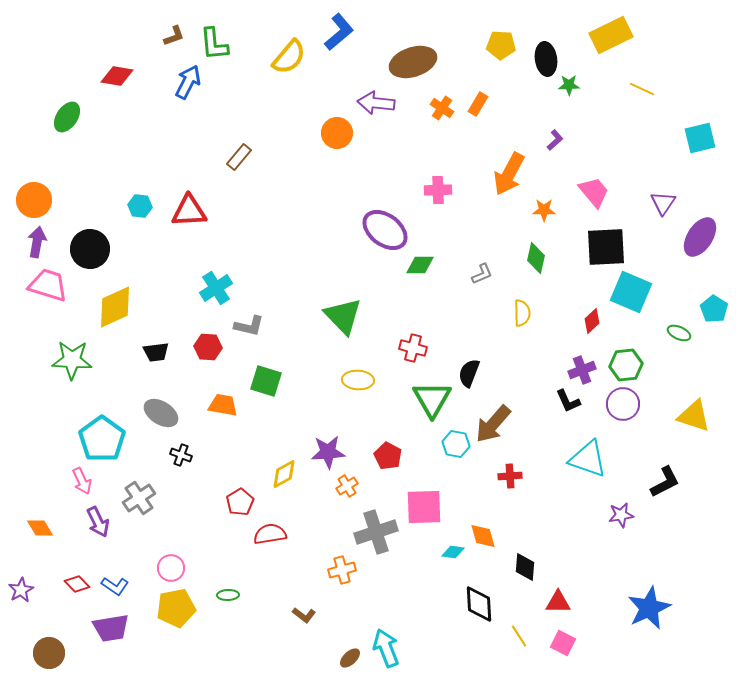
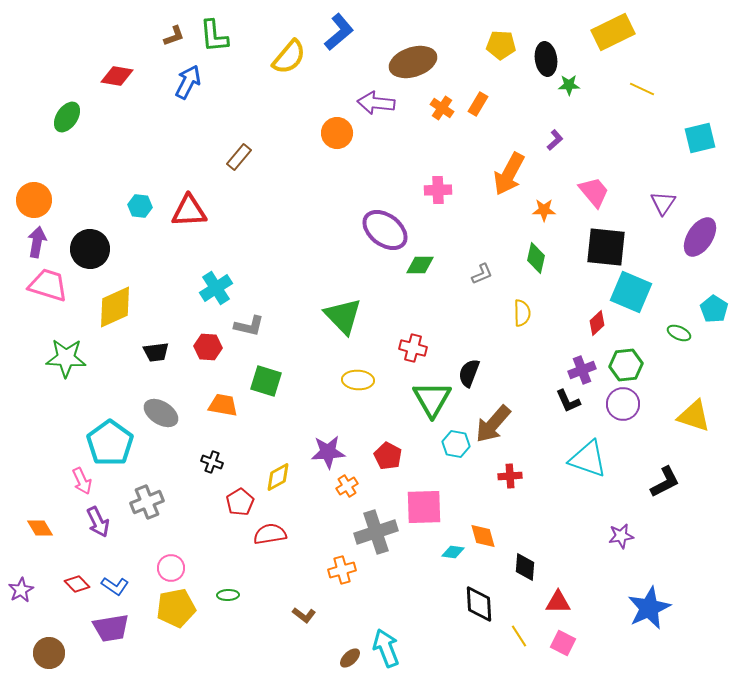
yellow rectangle at (611, 35): moved 2 px right, 3 px up
green L-shape at (214, 44): moved 8 px up
black square at (606, 247): rotated 9 degrees clockwise
red diamond at (592, 321): moved 5 px right, 2 px down
green star at (72, 360): moved 6 px left, 2 px up
cyan pentagon at (102, 439): moved 8 px right, 4 px down
black cross at (181, 455): moved 31 px right, 7 px down
yellow diamond at (284, 474): moved 6 px left, 3 px down
gray cross at (139, 498): moved 8 px right, 4 px down; rotated 12 degrees clockwise
purple star at (621, 515): moved 21 px down
